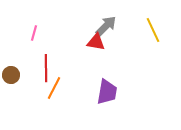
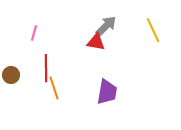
orange line: rotated 45 degrees counterclockwise
